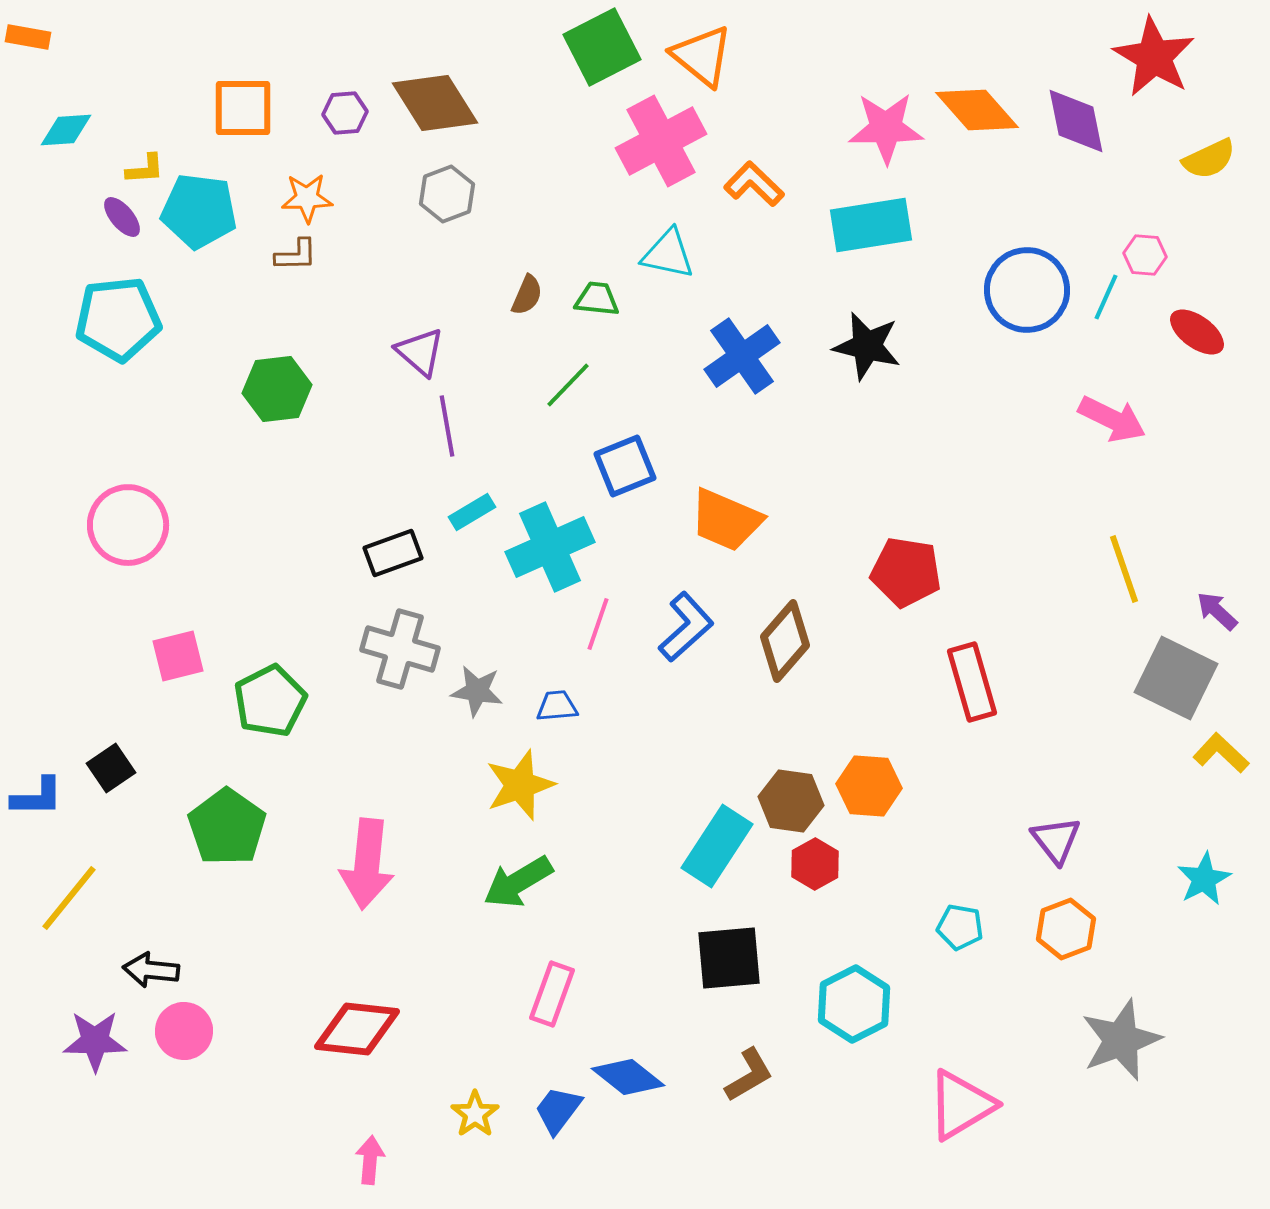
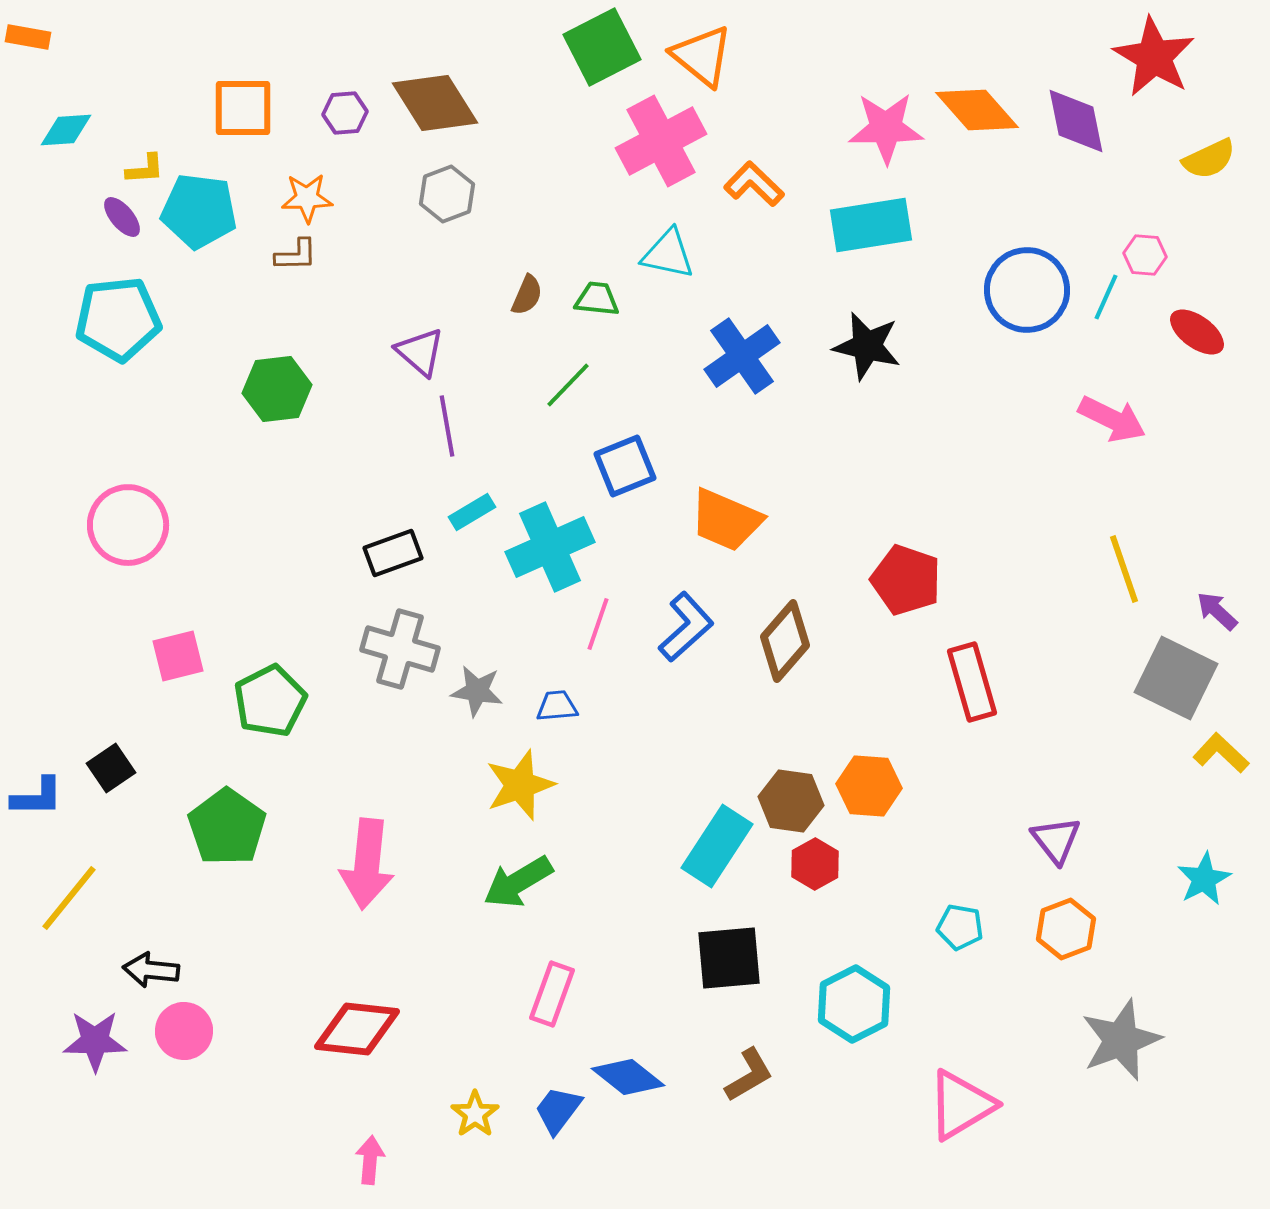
red pentagon at (906, 572): moved 8 px down; rotated 10 degrees clockwise
